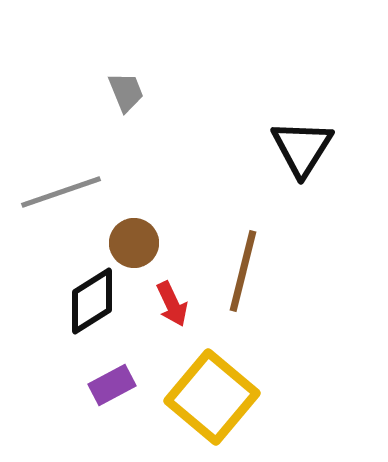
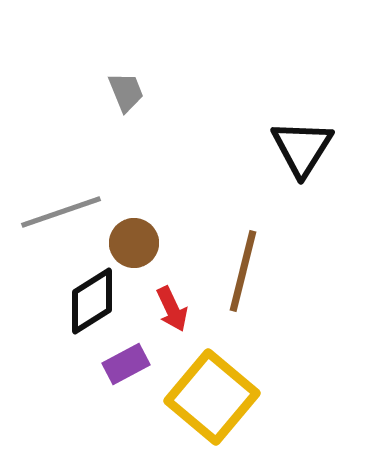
gray line: moved 20 px down
red arrow: moved 5 px down
purple rectangle: moved 14 px right, 21 px up
